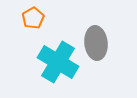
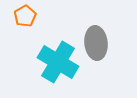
orange pentagon: moved 8 px left, 2 px up
